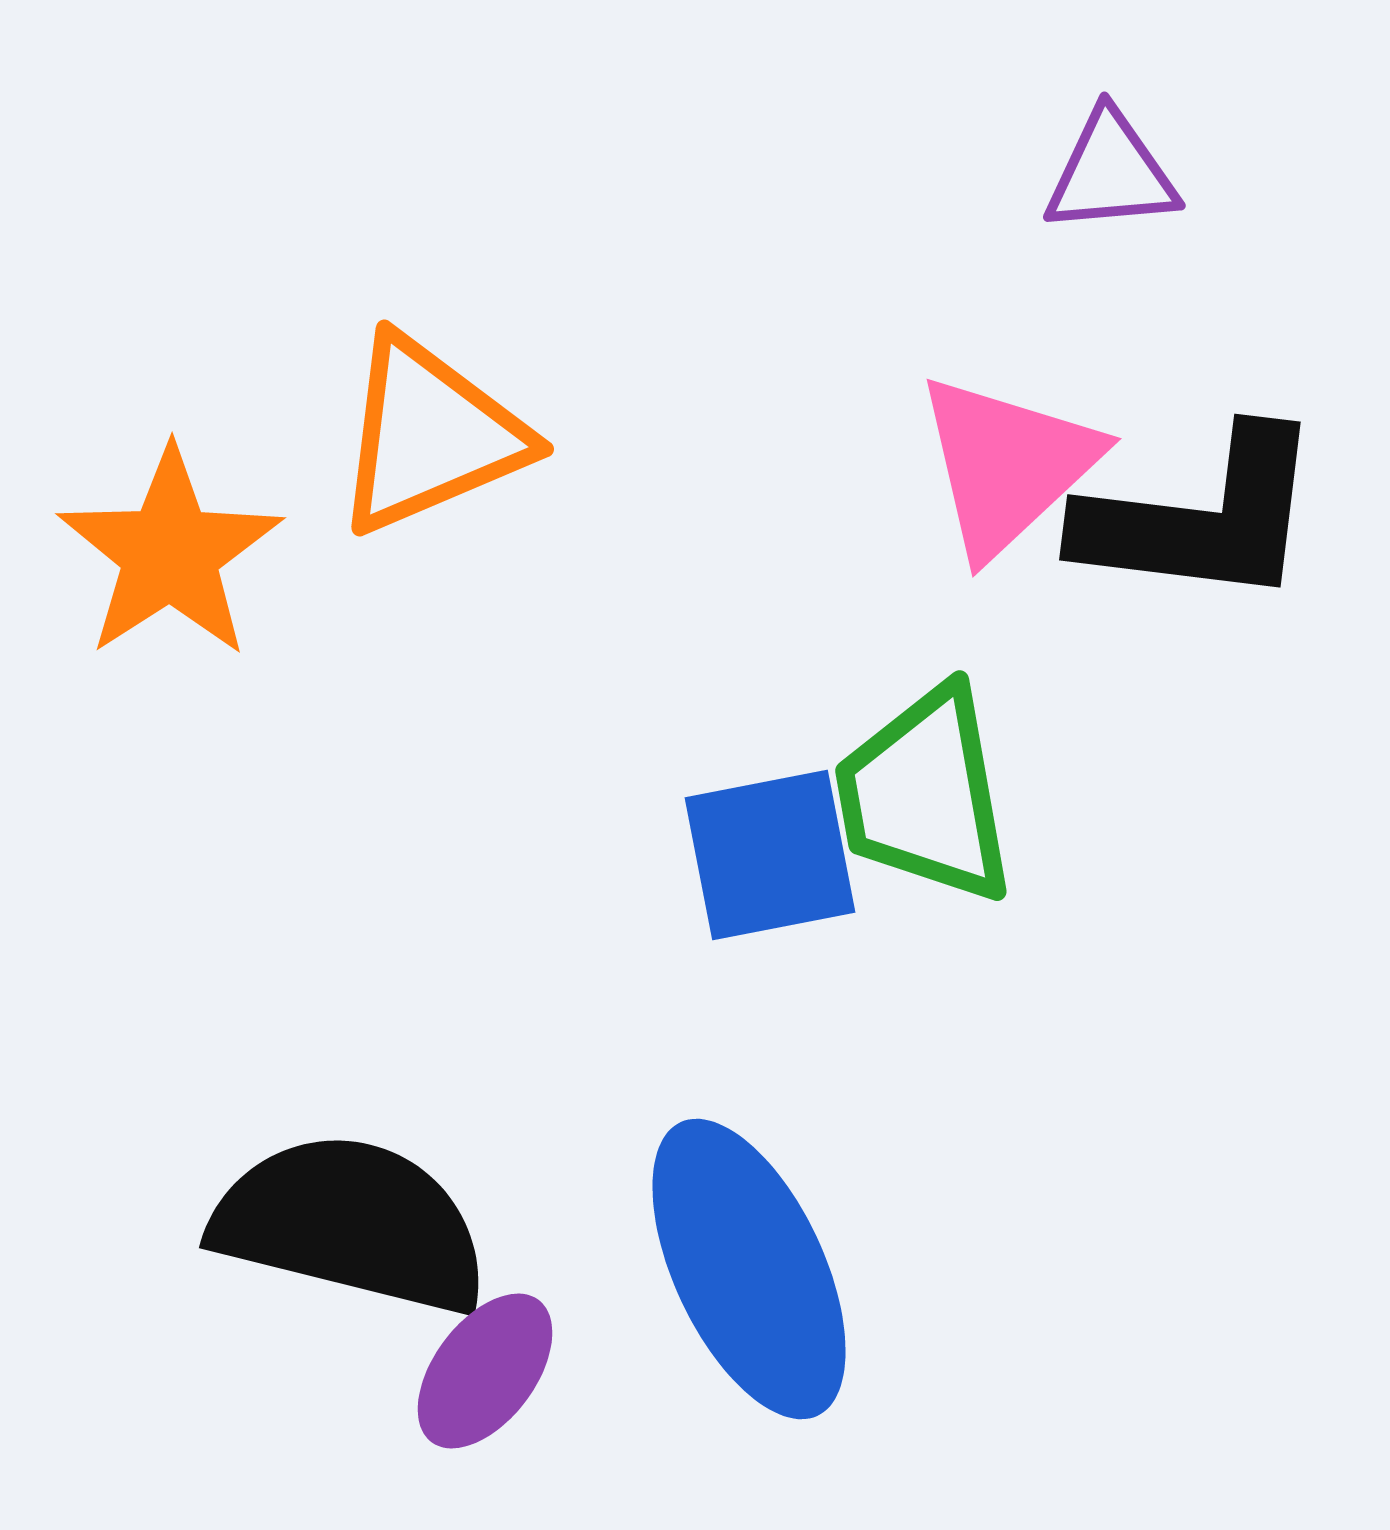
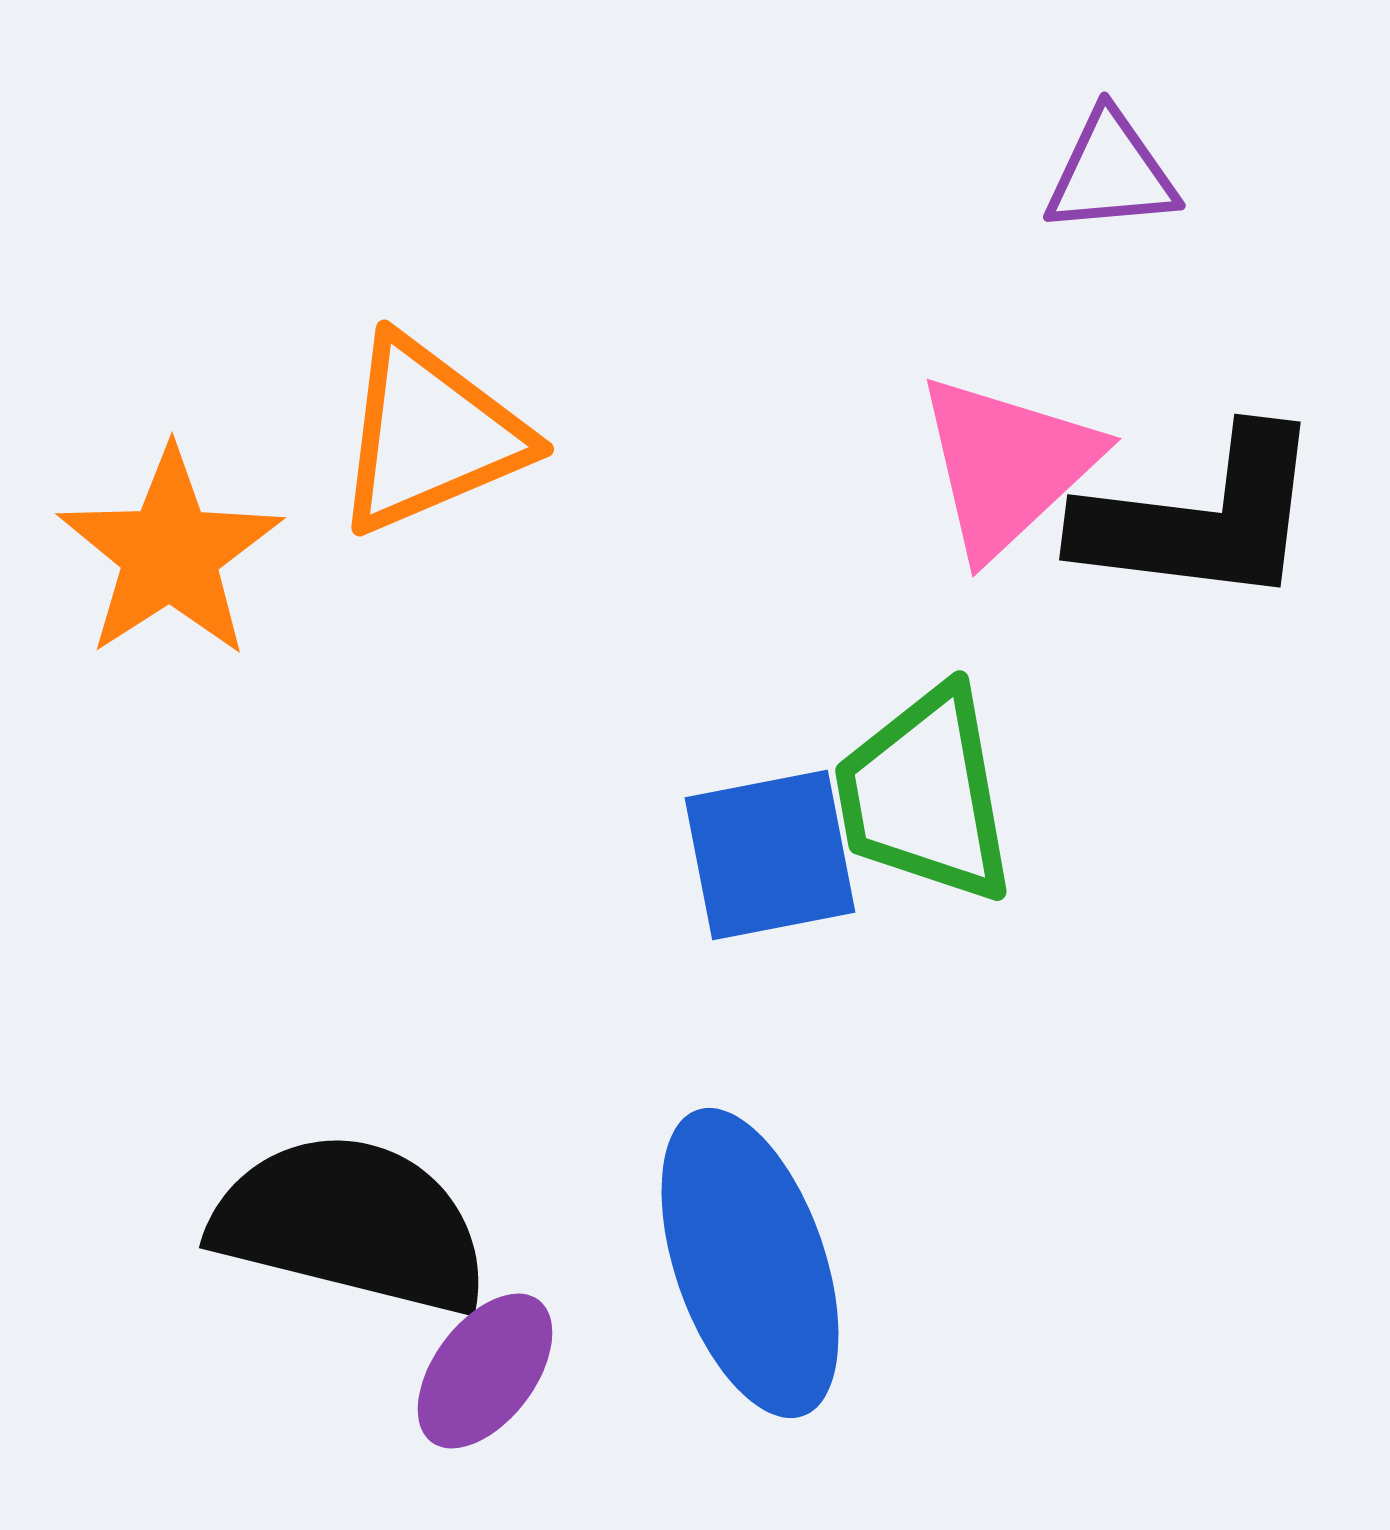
blue ellipse: moved 1 px right, 6 px up; rotated 6 degrees clockwise
